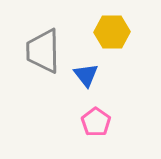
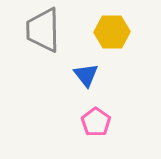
gray trapezoid: moved 21 px up
